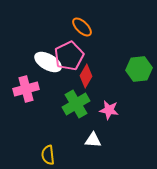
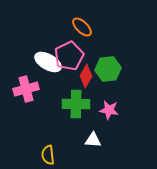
green hexagon: moved 31 px left
green cross: rotated 32 degrees clockwise
